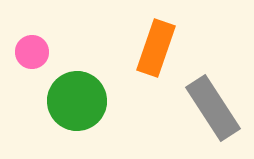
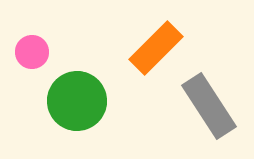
orange rectangle: rotated 26 degrees clockwise
gray rectangle: moved 4 px left, 2 px up
